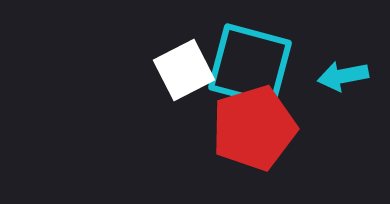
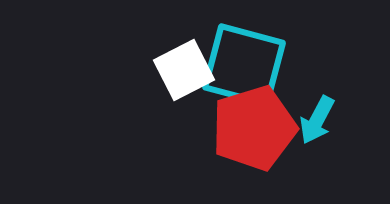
cyan square: moved 6 px left
cyan arrow: moved 26 px left, 44 px down; rotated 51 degrees counterclockwise
